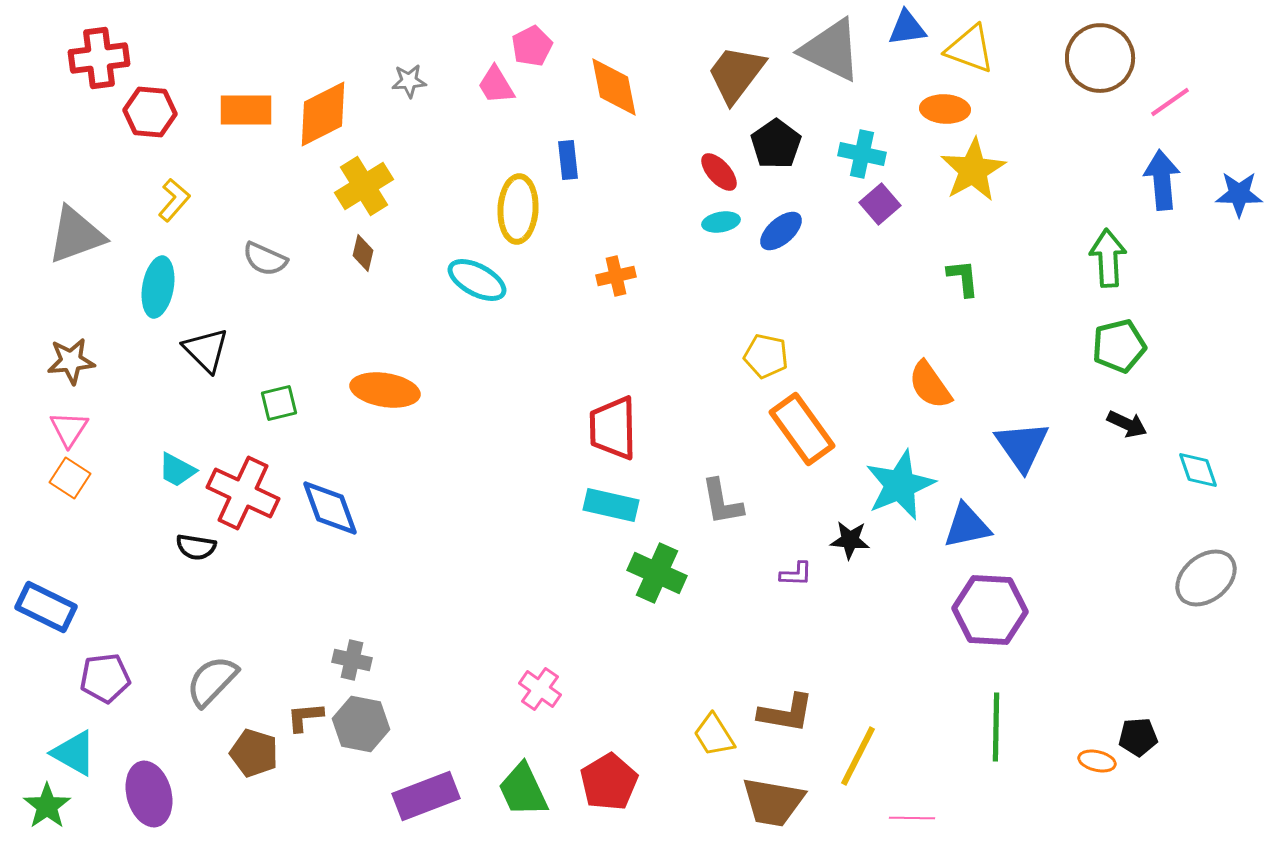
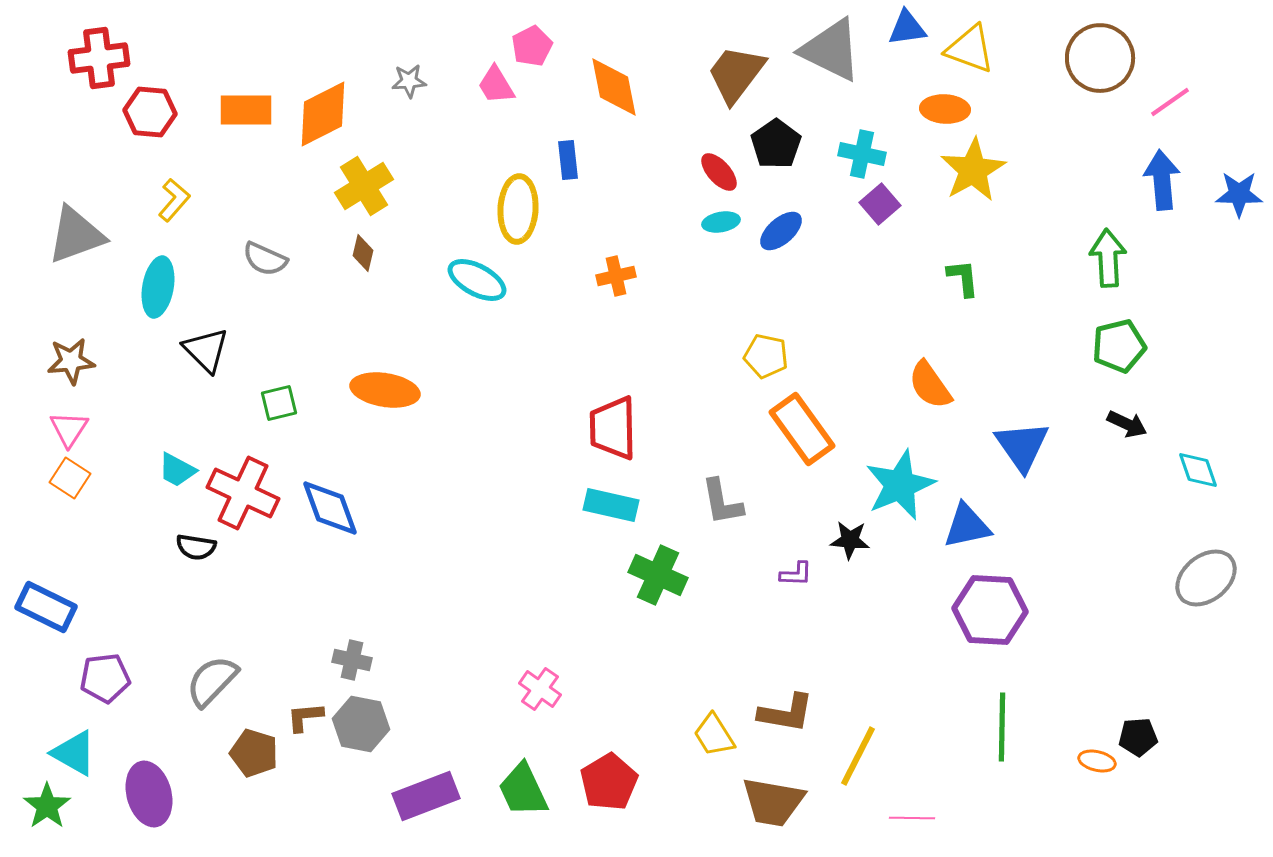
green cross at (657, 573): moved 1 px right, 2 px down
green line at (996, 727): moved 6 px right
